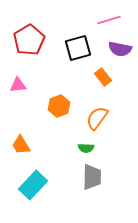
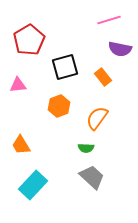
black square: moved 13 px left, 19 px down
gray trapezoid: rotated 48 degrees counterclockwise
